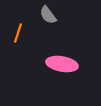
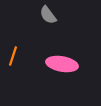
orange line: moved 5 px left, 23 px down
